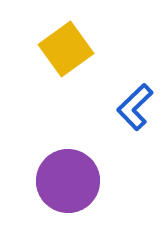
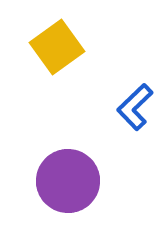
yellow square: moved 9 px left, 2 px up
